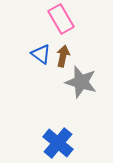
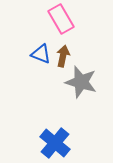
blue triangle: rotated 15 degrees counterclockwise
blue cross: moved 3 px left
